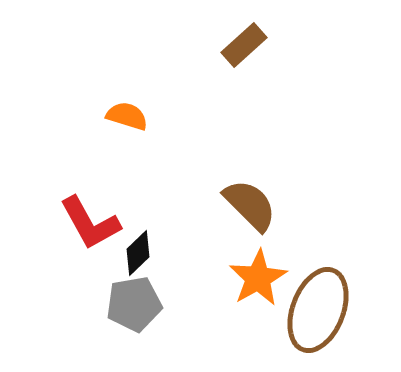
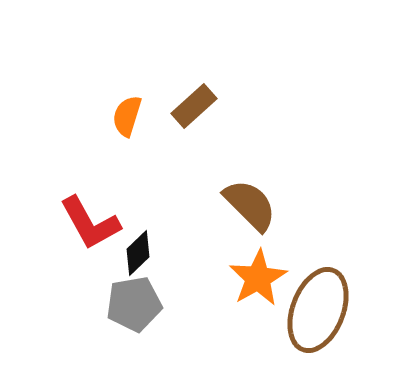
brown rectangle: moved 50 px left, 61 px down
orange semicircle: rotated 90 degrees counterclockwise
